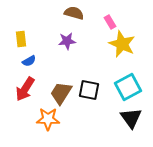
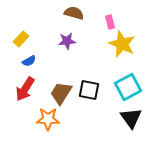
pink rectangle: rotated 16 degrees clockwise
yellow rectangle: rotated 49 degrees clockwise
